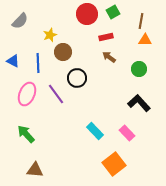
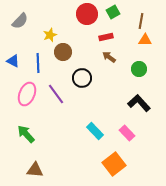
black circle: moved 5 px right
